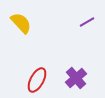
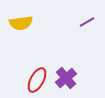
yellow semicircle: rotated 125 degrees clockwise
purple cross: moved 10 px left
